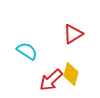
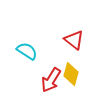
red triangle: moved 1 px right, 6 px down; rotated 50 degrees counterclockwise
red arrow: rotated 15 degrees counterclockwise
